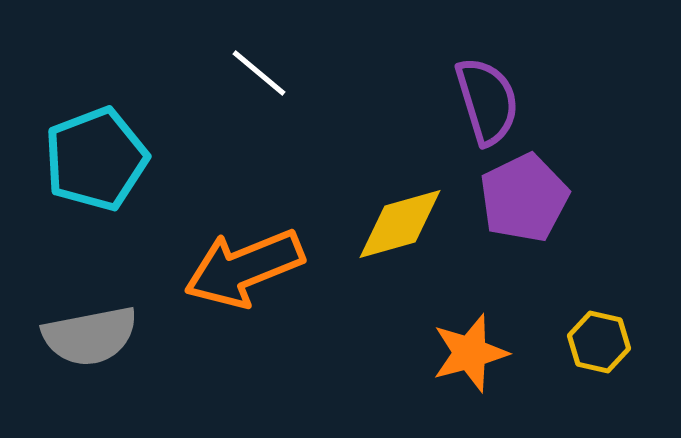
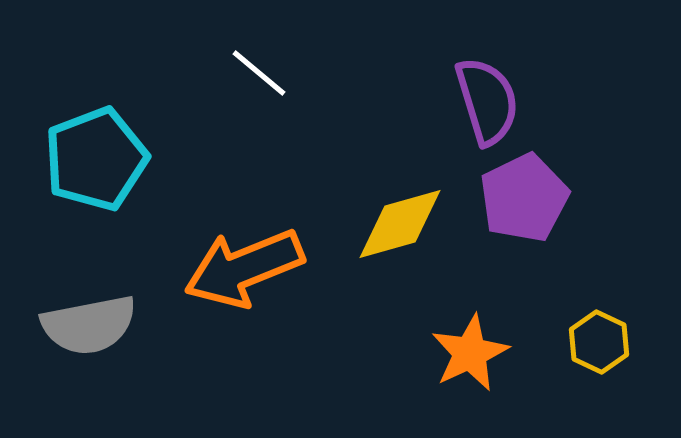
gray semicircle: moved 1 px left, 11 px up
yellow hexagon: rotated 12 degrees clockwise
orange star: rotated 10 degrees counterclockwise
